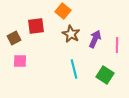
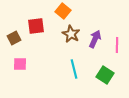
pink square: moved 3 px down
